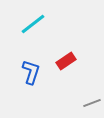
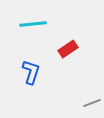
cyan line: rotated 32 degrees clockwise
red rectangle: moved 2 px right, 12 px up
